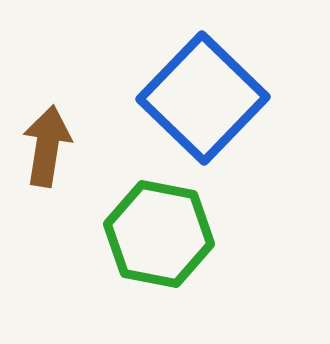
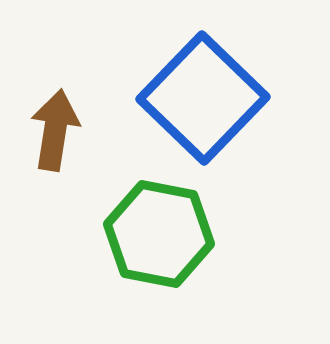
brown arrow: moved 8 px right, 16 px up
